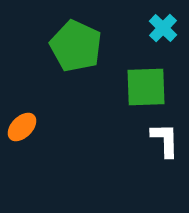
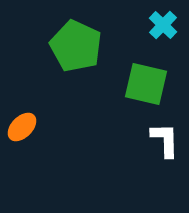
cyan cross: moved 3 px up
green square: moved 3 px up; rotated 15 degrees clockwise
